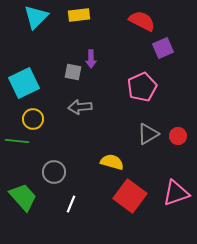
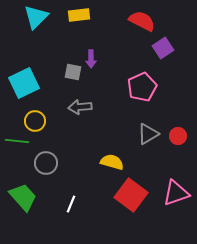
purple square: rotated 10 degrees counterclockwise
yellow circle: moved 2 px right, 2 px down
gray circle: moved 8 px left, 9 px up
red square: moved 1 px right, 1 px up
